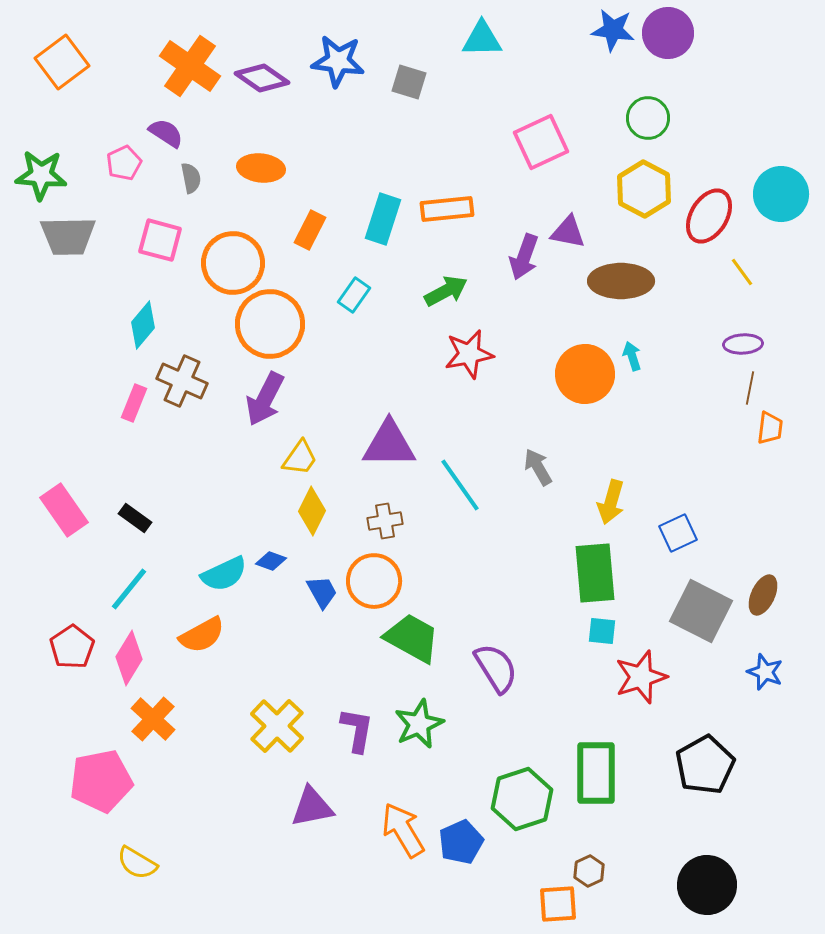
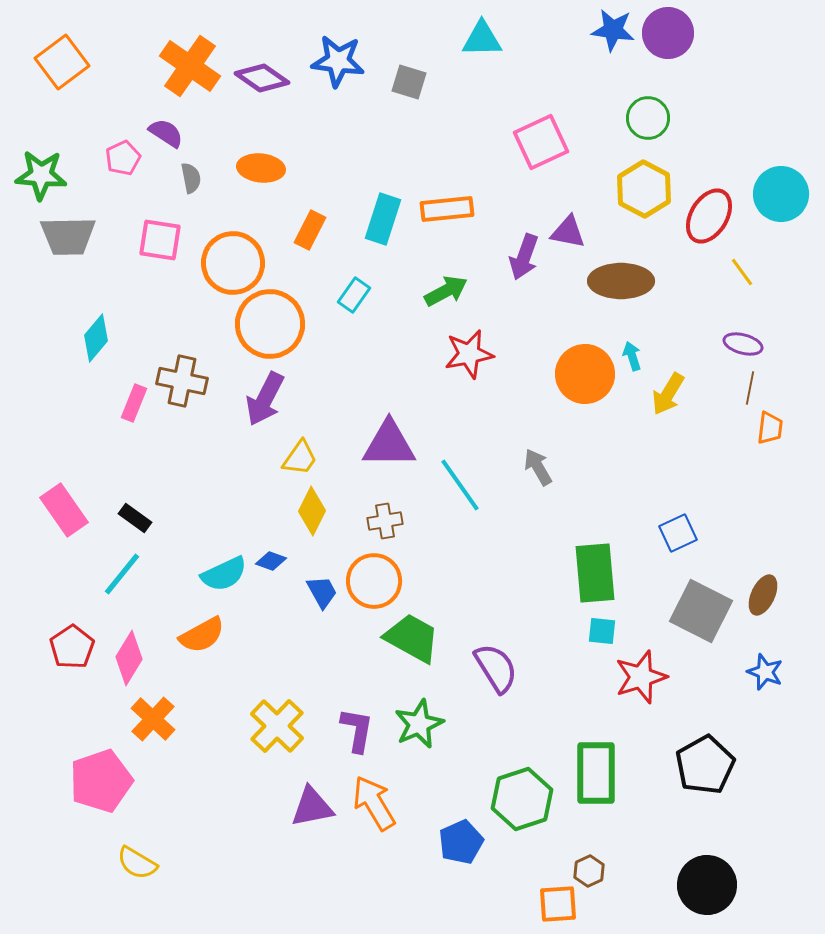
pink pentagon at (124, 163): moved 1 px left, 5 px up
pink square at (160, 240): rotated 6 degrees counterclockwise
cyan diamond at (143, 325): moved 47 px left, 13 px down
purple ellipse at (743, 344): rotated 18 degrees clockwise
brown cross at (182, 381): rotated 12 degrees counterclockwise
yellow arrow at (611, 502): moved 57 px right, 108 px up; rotated 15 degrees clockwise
cyan line at (129, 589): moved 7 px left, 15 px up
pink pentagon at (101, 781): rotated 8 degrees counterclockwise
orange arrow at (403, 830): moved 29 px left, 27 px up
